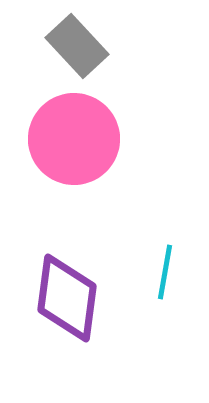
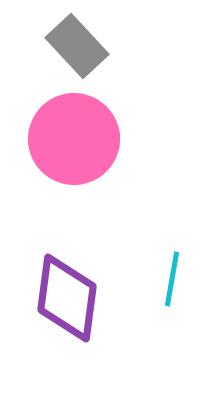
cyan line: moved 7 px right, 7 px down
